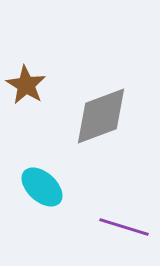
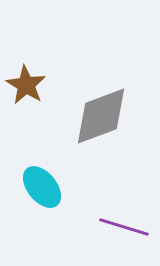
cyan ellipse: rotated 9 degrees clockwise
